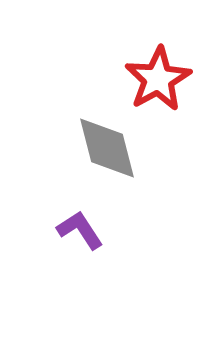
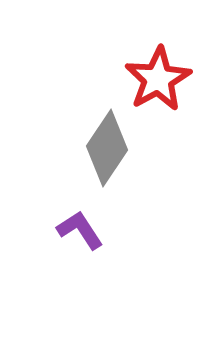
gray diamond: rotated 48 degrees clockwise
